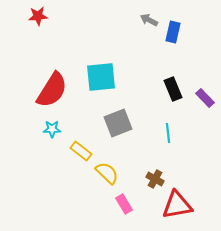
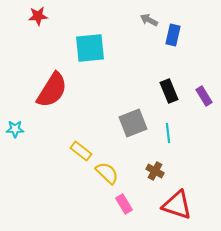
blue rectangle: moved 3 px down
cyan square: moved 11 px left, 29 px up
black rectangle: moved 4 px left, 2 px down
purple rectangle: moved 1 px left, 2 px up; rotated 12 degrees clockwise
gray square: moved 15 px right
cyan star: moved 37 px left
brown cross: moved 8 px up
red triangle: rotated 28 degrees clockwise
